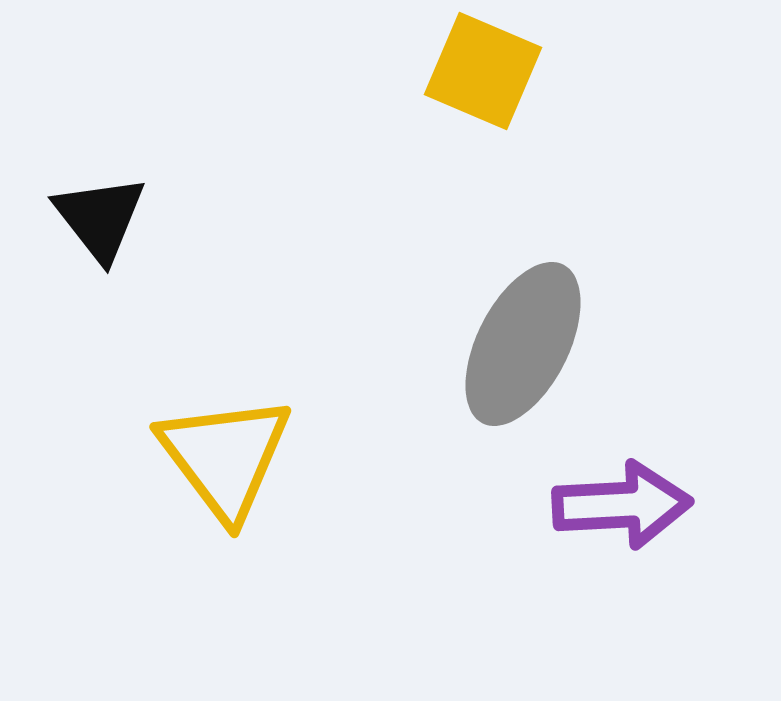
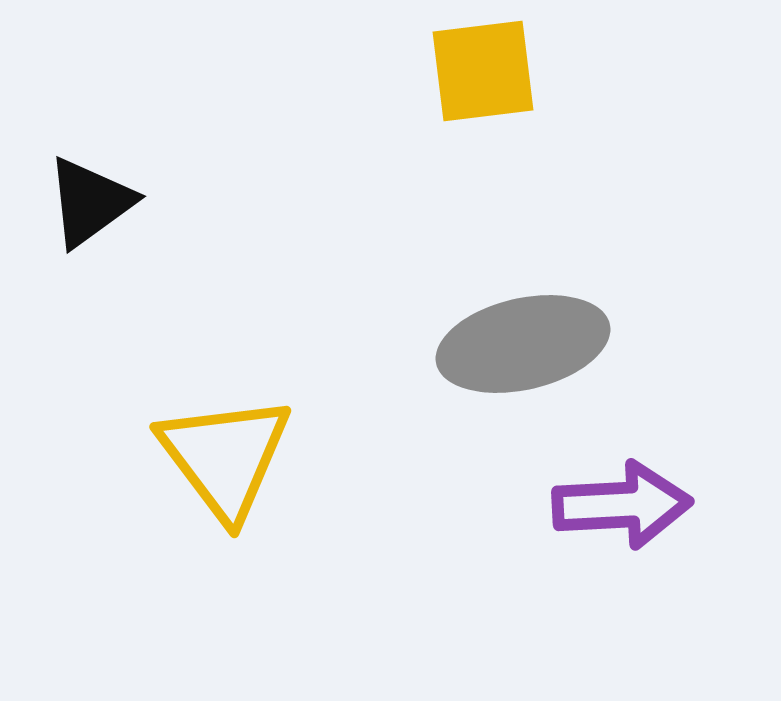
yellow square: rotated 30 degrees counterclockwise
black triangle: moved 10 px left, 16 px up; rotated 32 degrees clockwise
gray ellipse: rotated 50 degrees clockwise
